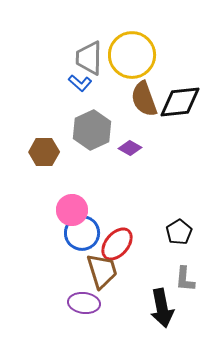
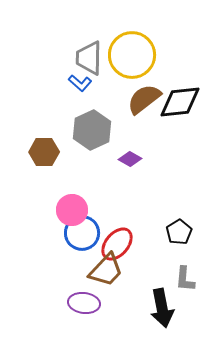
brown semicircle: rotated 72 degrees clockwise
purple diamond: moved 11 px down
brown trapezoid: moved 4 px right, 1 px up; rotated 60 degrees clockwise
